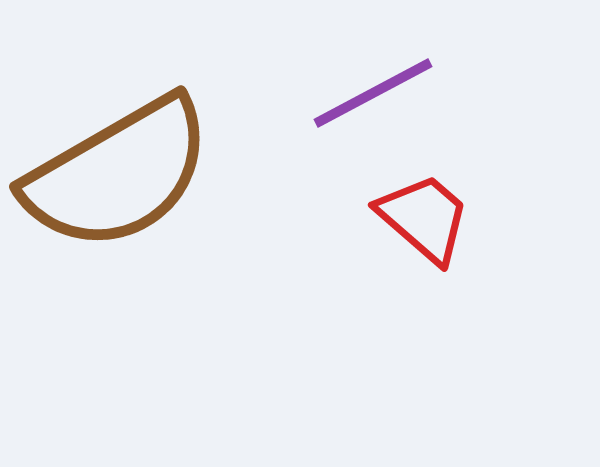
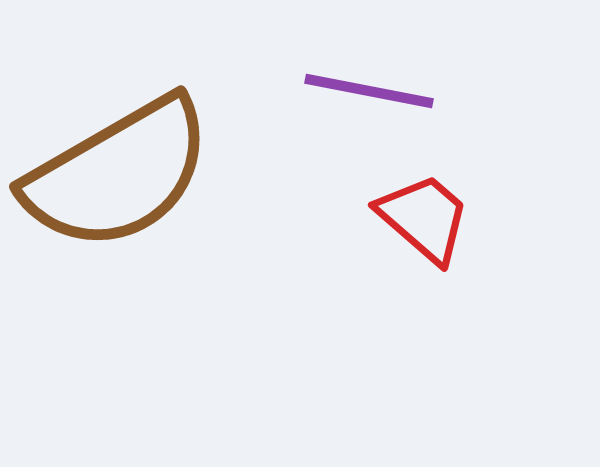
purple line: moved 4 px left, 2 px up; rotated 39 degrees clockwise
